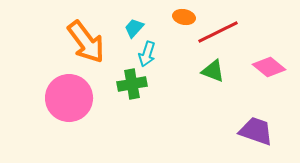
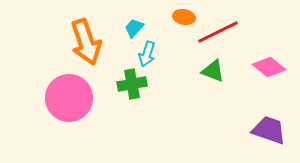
orange arrow: rotated 18 degrees clockwise
purple trapezoid: moved 13 px right, 1 px up
